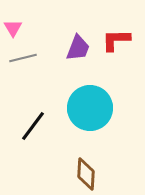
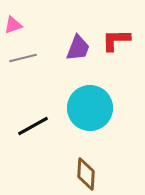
pink triangle: moved 3 px up; rotated 42 degrees clockwise
black line: rotated 24 degrees clockwise
